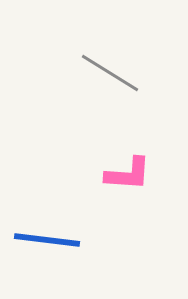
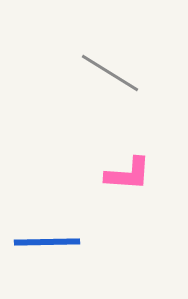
blue line: moved 2 px down; rotated 8 degrees counterclockwise
